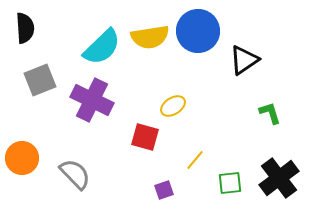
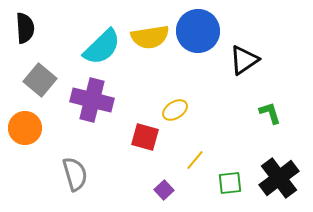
gray square: rotated 28 degrees counterclockwise
purple cross: rotated 12 degrees counterclockwise
yellow ellipse: moved 2 px right, 4 px down
orange circle: moved 3 px right, 30 px up
gray semicircle: rotated 28 degrees clockwise
purple square: rotated 24 degrees counterclockwise
